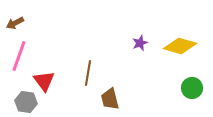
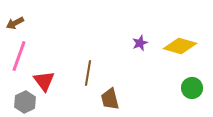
gray hexagon: moved 1 px left; rotated 25 degrees clockwise
